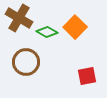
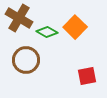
brown circle: moved 2 px up
